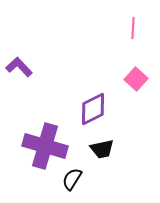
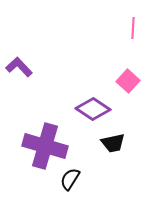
pink square: moved 8 px left, 2 px down
purple diamond: rotated 60 degrees clockwise
black trapezoid: moved 11 px right, 6 px up
black semicircle: moved 2 px left
